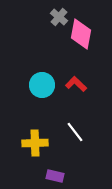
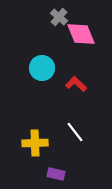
pink diamond: rotated 32 degrees counterclockwise
cyan circle: moved 17 px up
purple rectangle: moved 1 px right, 2 px up
